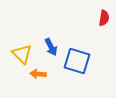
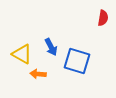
red semicircle: moved 1 px left
yellow triangle: rotated 15 degrees counterclockwise
